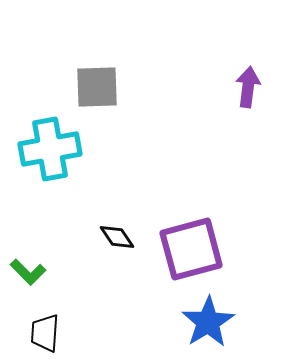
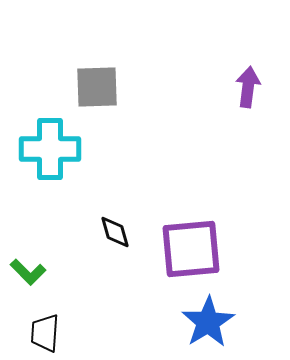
cyan cross: rotated 10 degrees clockwise
black diamond: moved 2 px left, 5 px up; rotated 18 degrees clockwise
purple square: rotated 10 degrees clockwise
